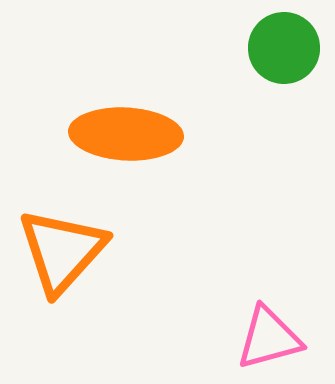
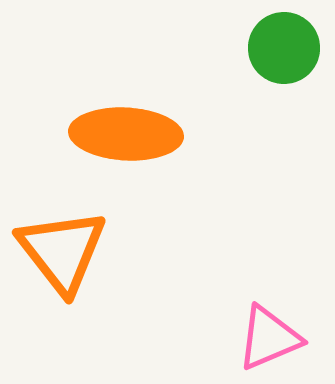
orange triangle: rotated 20 degrees counterclockwise
pink triangle: rotated 8 degrees counterclockwise
